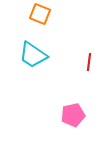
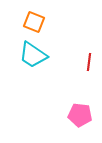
orange square: moved 6 px left, 8 px down
pink pentagon: moved 7 px right; rotated 20 degrees clockwise
